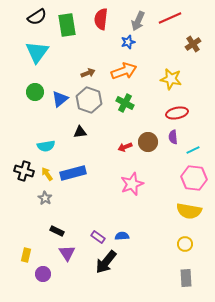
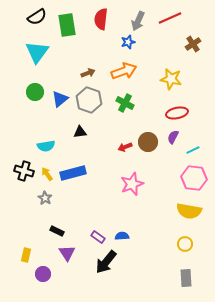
purple semicircle: rotated 32 degrees clockwise
